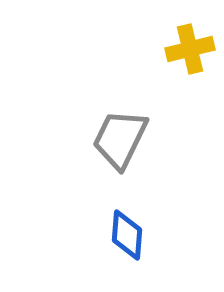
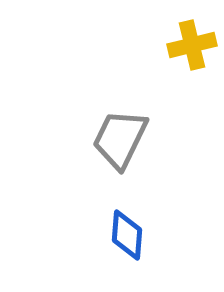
yellow cross: moved 2 px right, 4 px up
